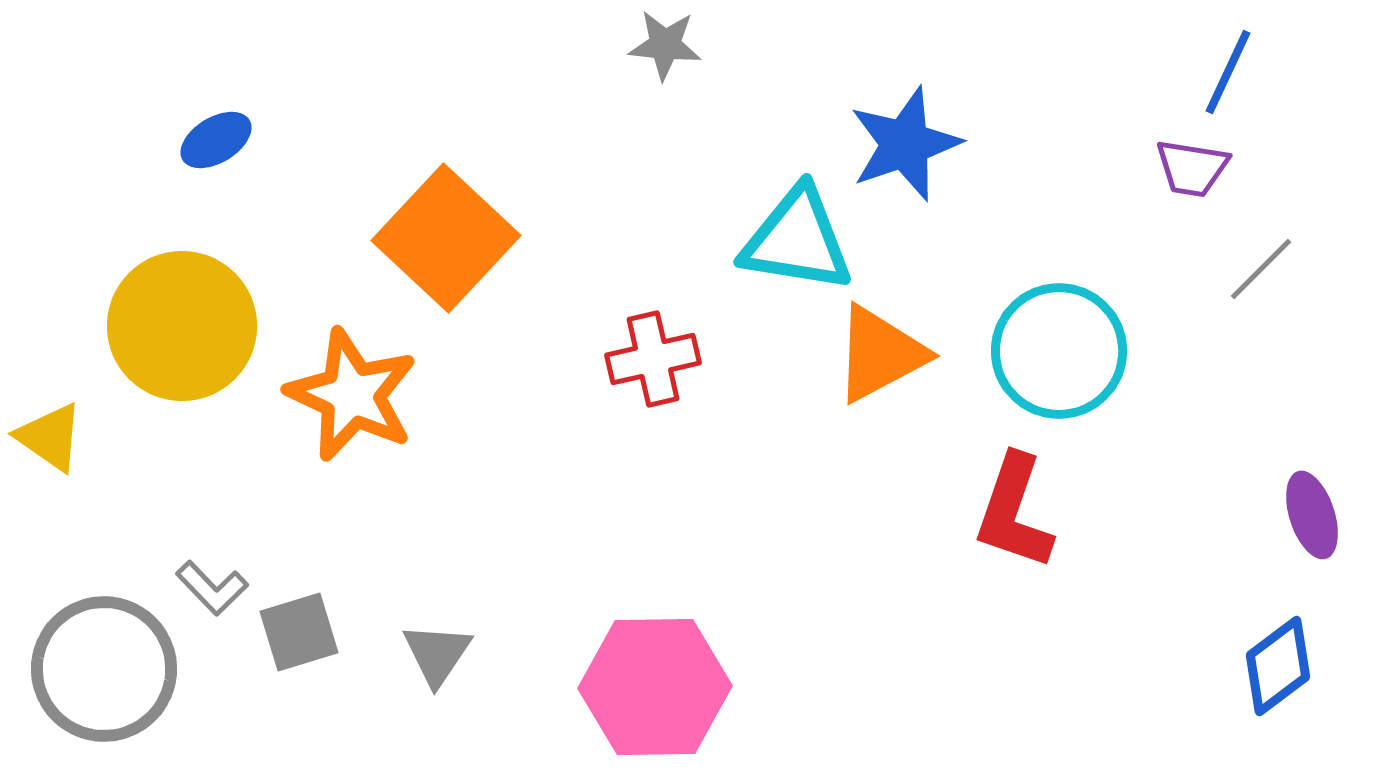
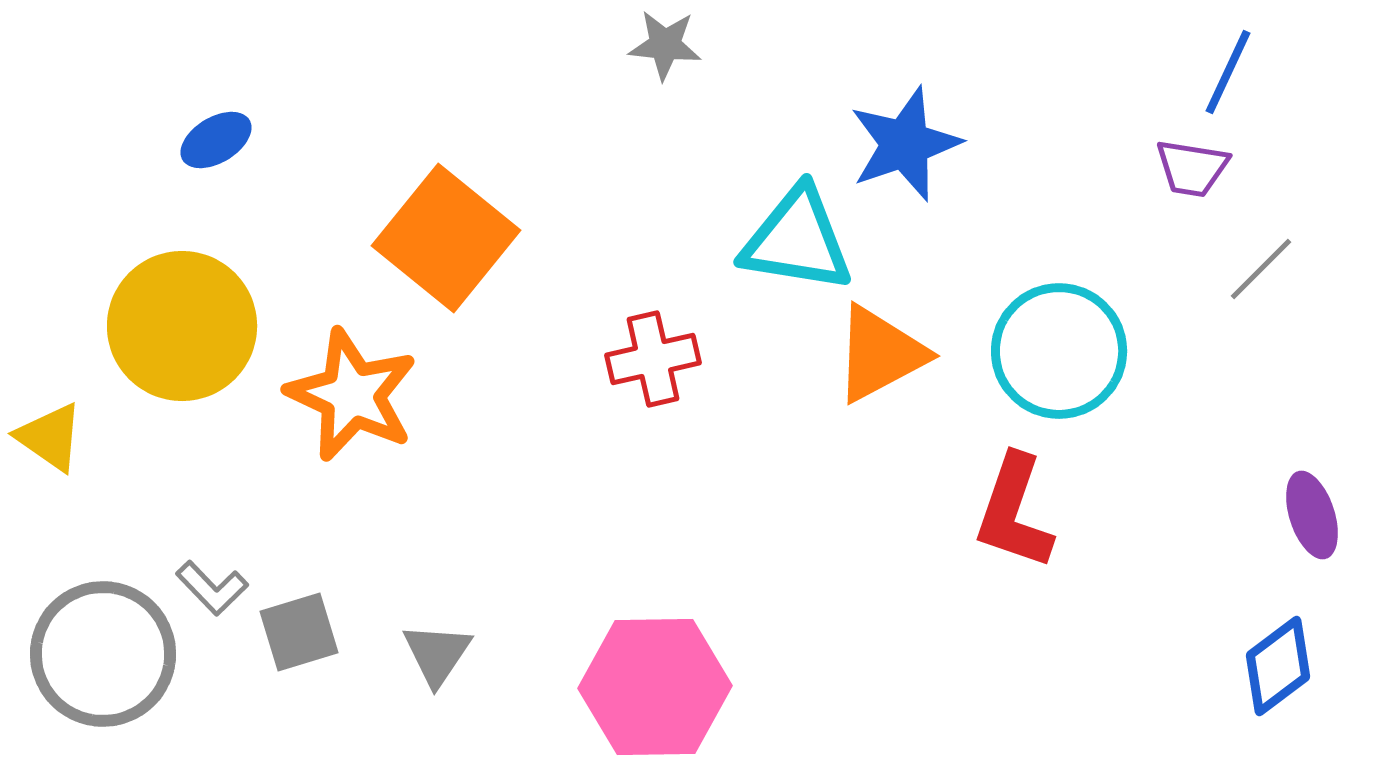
orange square: rotated 4 degrees counterclockwise
gray circle: moved 1 px left, 15 px up
